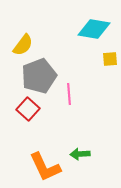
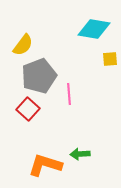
orange L-shape: moved 2 px up; rotated 132 degrees clockwise
